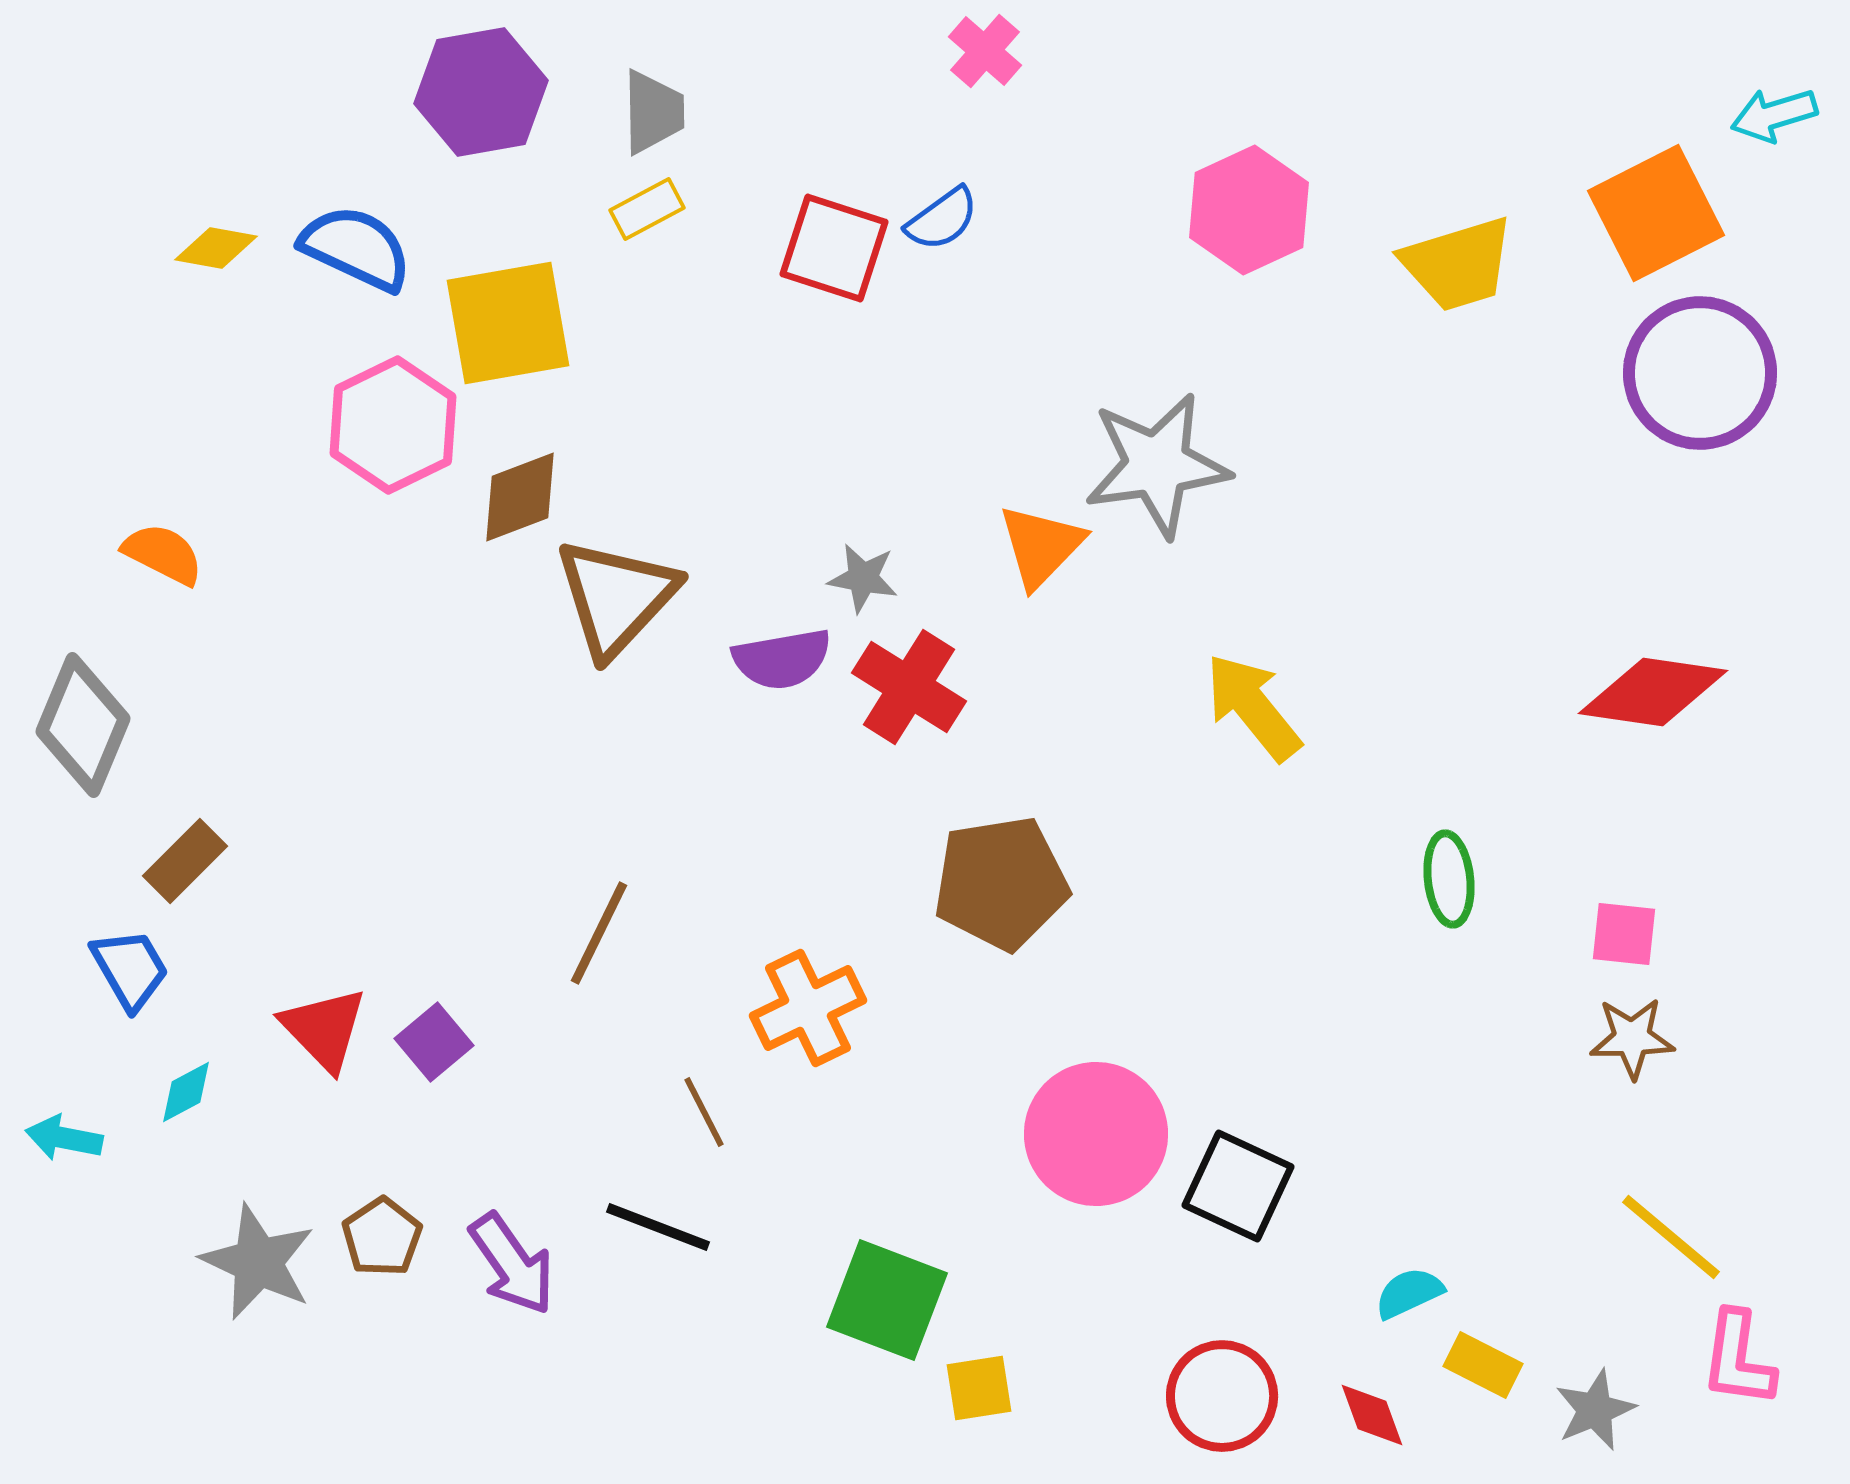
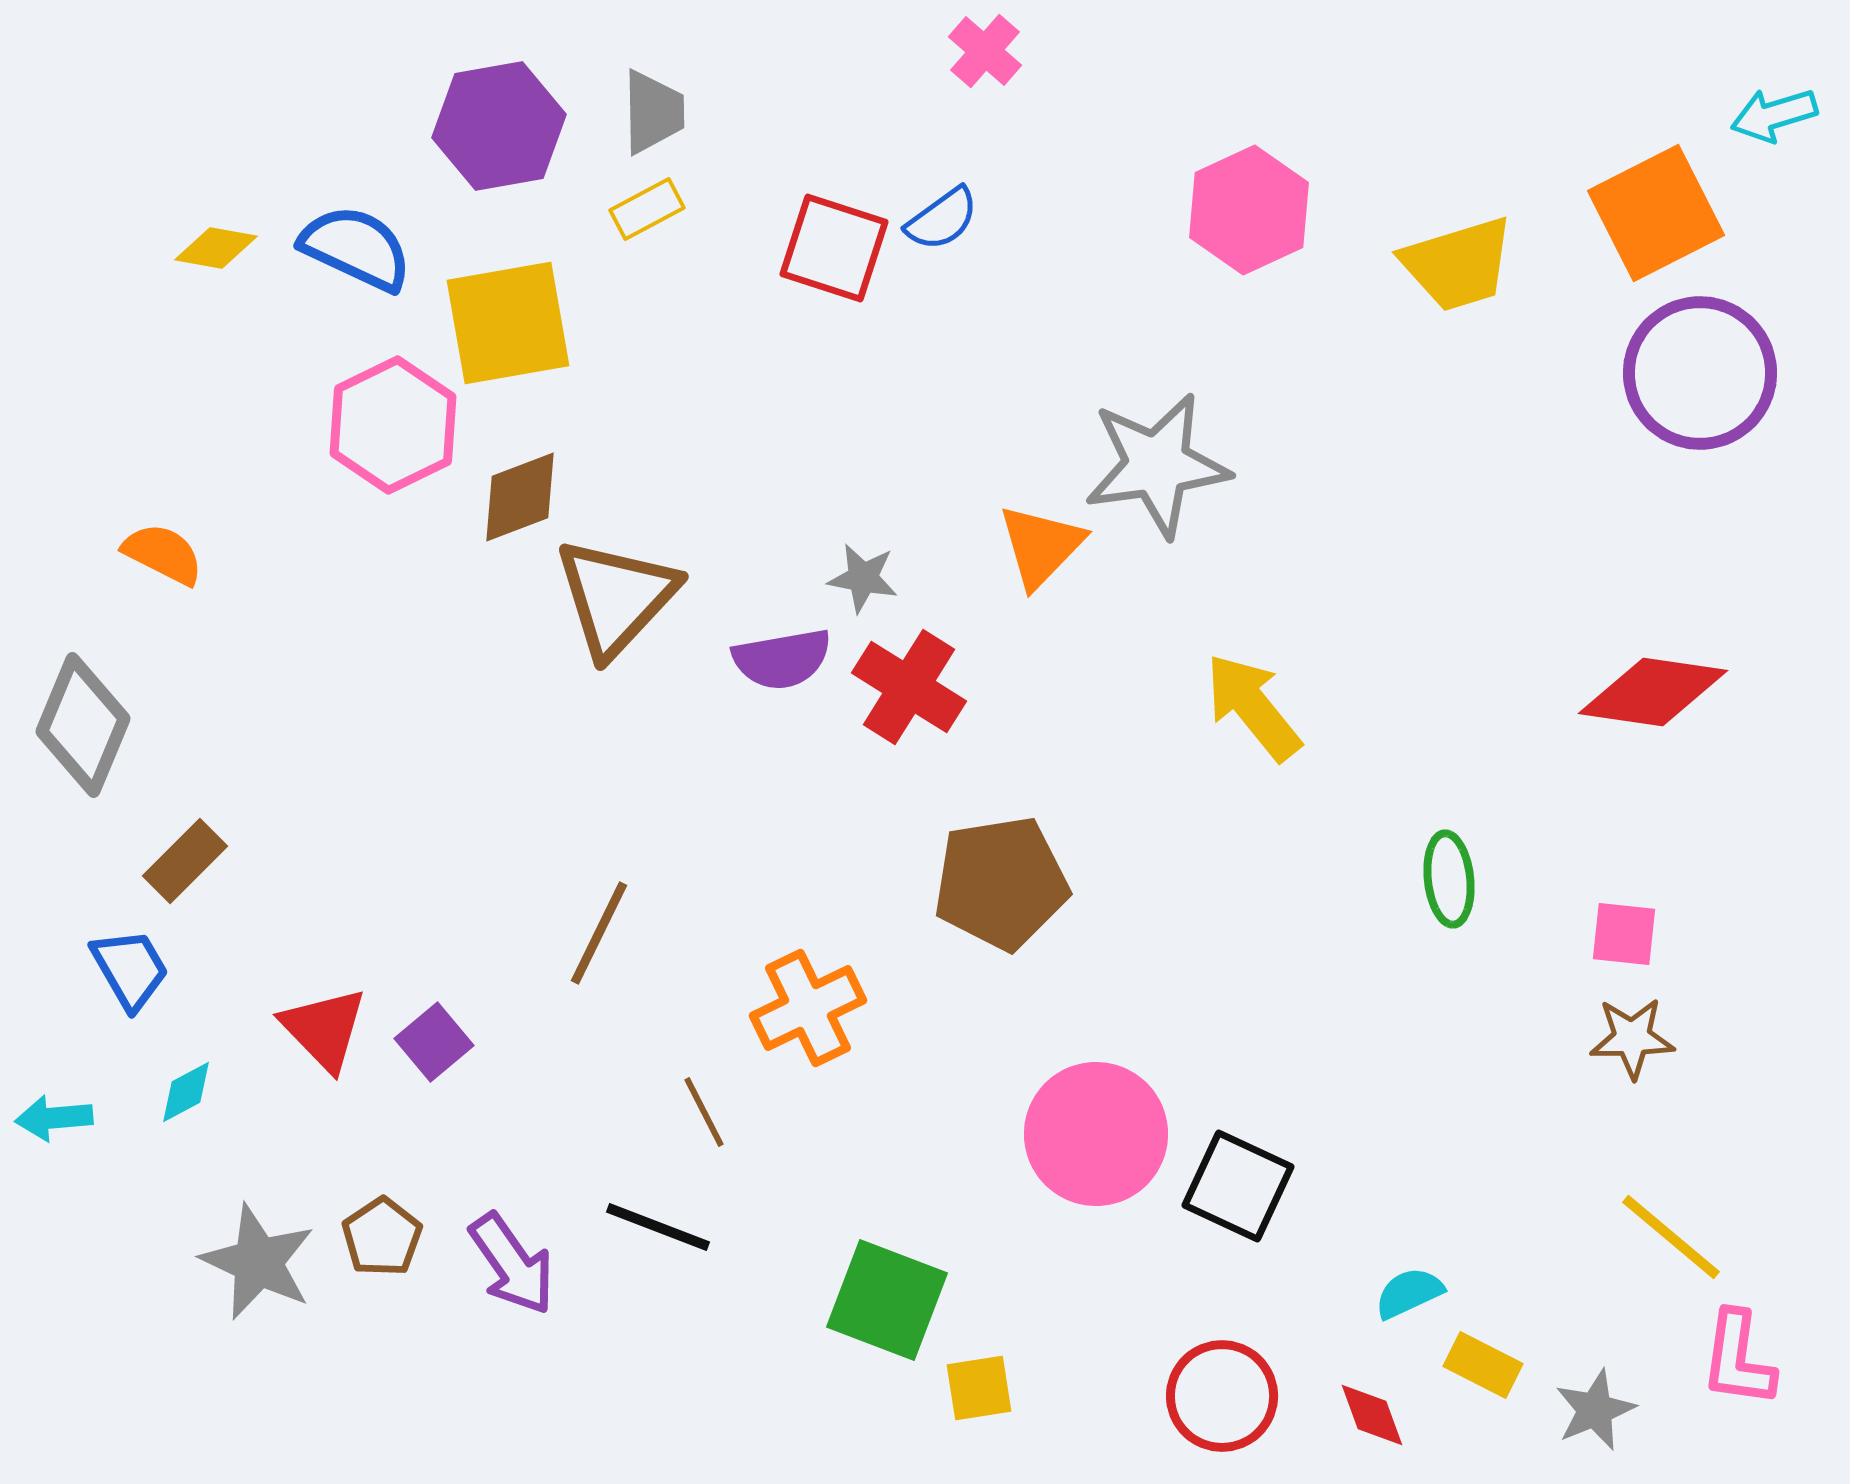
purple hexagon at (481, 92): moved 18 px right, 34 px down
cyan arrow at (64, 1138): moved 10 px left, 20 px up; rotated 16 degrees counterclockwise
